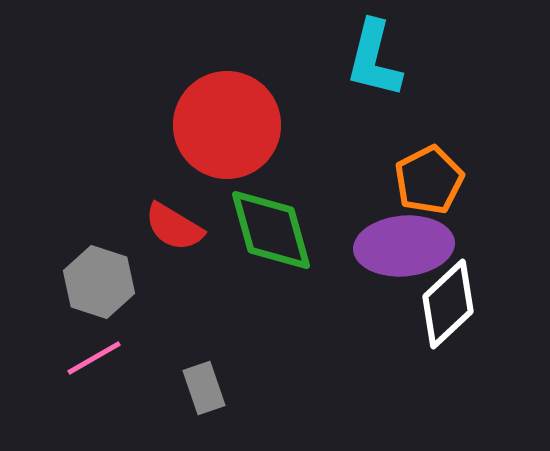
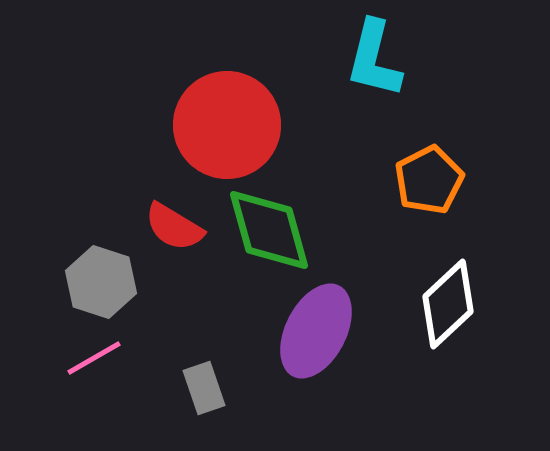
green diamond: moved 2 px left
purple ellipse: moved 88 px left, 85 px down; rotated 58 degrees counterclockwise
gray hexagon: moved 2 px right
